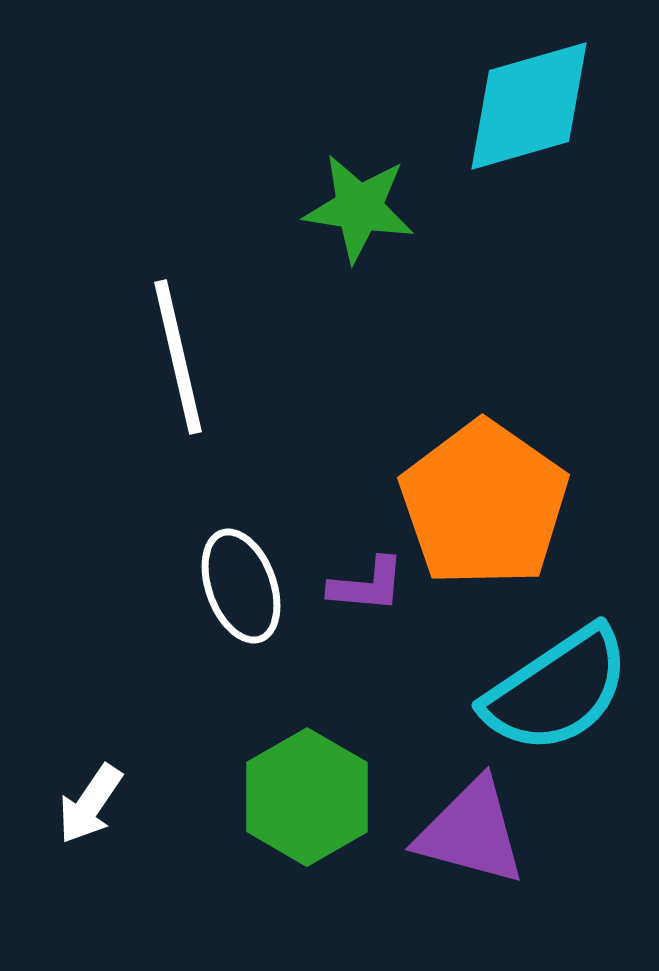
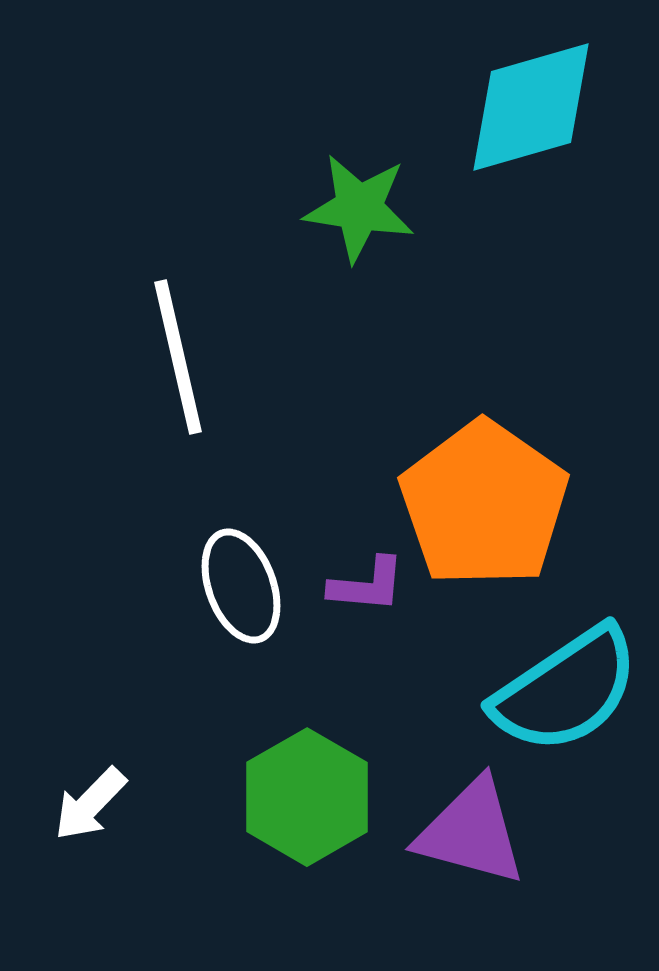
cyan diamond: moved 2 px right, 1 px down
cyan semicircle: moved 9 px right
white arrow: rotated 10 degrees clockwise
